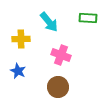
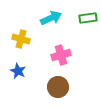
green rectangle: rotated 12 degrees counterclockwise
cyan arrow: moved 2 px right, 4 px up; rotated 75 degrees counterclockwise
yellow cross: rotated 18 degrees clockwise
pink cross: rotated 36 degrees counterclockwise
